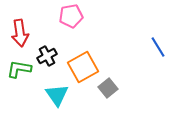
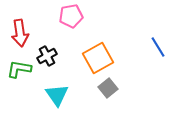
orange square: moved 15 px right, 9 px up
